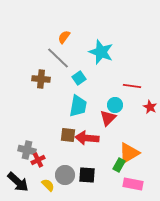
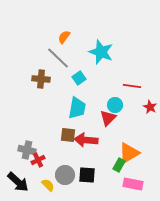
cyan trapezoid: moved 1 px left, 2 px down
red arrow: moved 1 px left, 2 px down
